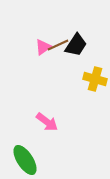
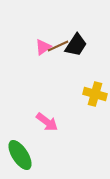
brown line: moved 1 px down
yellow cross: moved 15 px down
green ellipse: moved 5 px left, 5 px up
